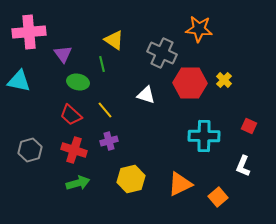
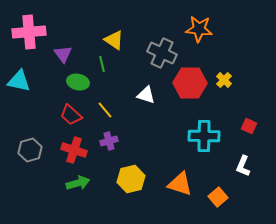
orange triangle: rotated 44 degrees clockwise
